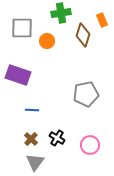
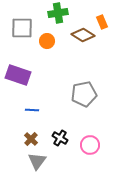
green cross: moved 3 px left
orange rectangle: moved 2 px down
brown diamond: rotated 75 degrees counterclockwise
gray pentagon: moved 2 px left
black cross: moved 3 px right
gray triangle: moved 2 px right, 1 px up
